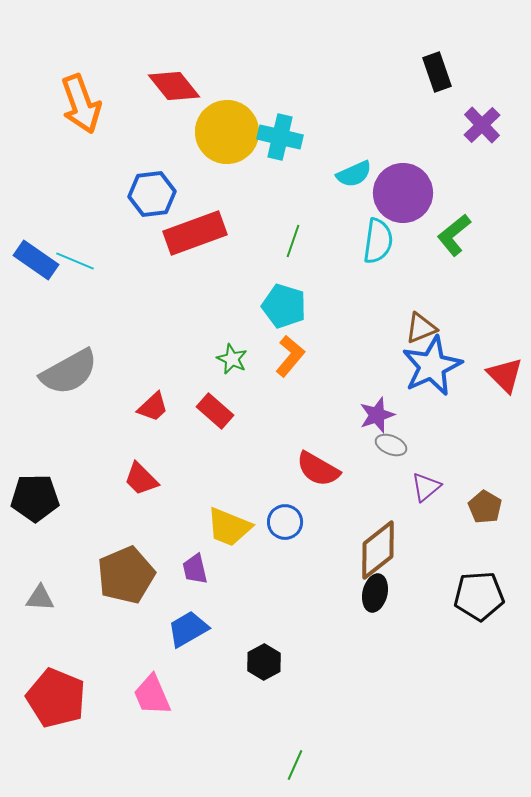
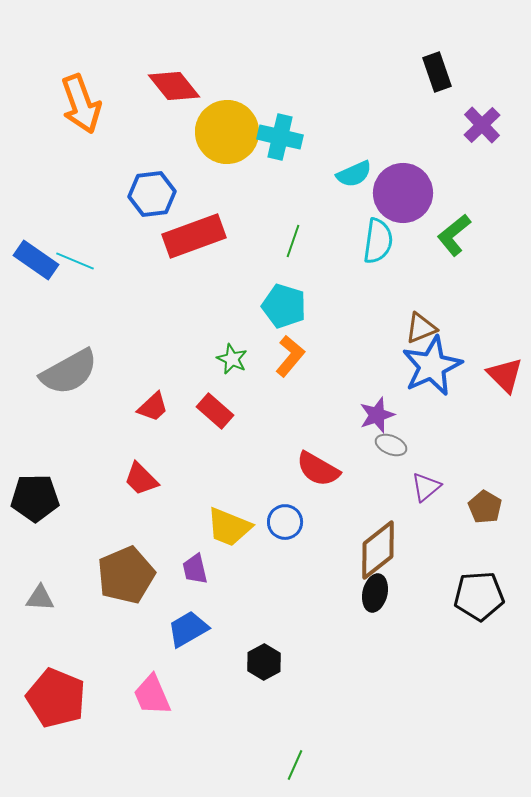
red rectangle at (195, 233): moved 1 px left, 3 px down
